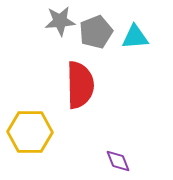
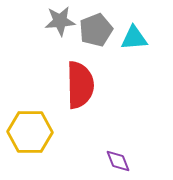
gray pentagon: moved 2 px up
cyan triangle: moved 1 px left, 1 px down
